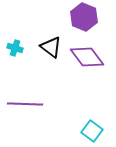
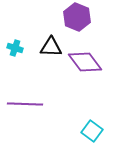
purple hexagon: moved 7 px left
black triangle: rotated 35 degrees counterclockwise
purple diamond: moved 2 px left, 5 px down
